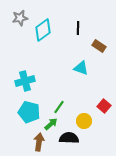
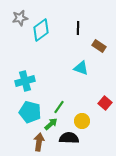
cyan diamond: moved 2 px left
red square: moved 1 px right, 3 px up
cyan pentagon: moved 1 px right
yellow circle: moved 2 px left
